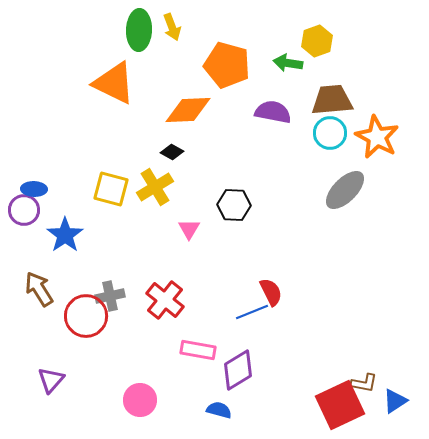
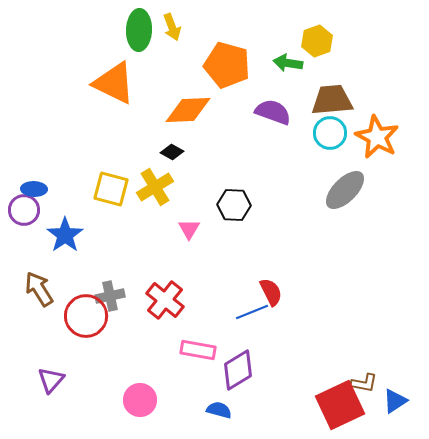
purple semicircle: rotated 9 degrees clockwise
